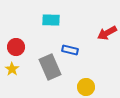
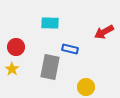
cyan rectangle: moved 1 px left, 3 px down
red arrow: moved 3 px left, 1 px up
blue rectangle: moved 1 px up
gray rectangle: rotated 35 degrees clockwise
